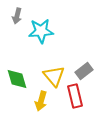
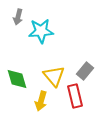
gray arrow: moved 1 px right, 1 px down
gray rectangle: moved 1 px right; rotated 12 degrees counterclockwise
